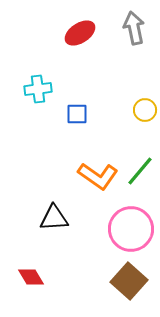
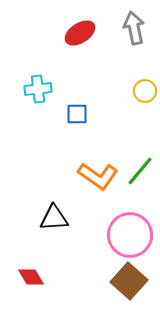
yellow circle: moved 19 px up
pink circle: moved 1 px left, 6 px down
